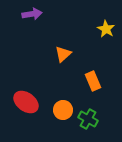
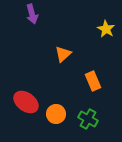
purple arrow: rotated 84 degrees clockwise
orange circle: moved 7 px left, 4 px down
